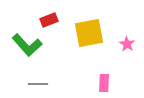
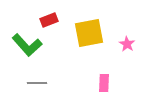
gray line: moved 1 px left, 1 px up
